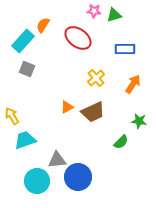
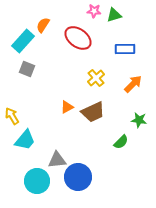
orange arrow: rotated 12 degrees clockwise
green star: moved 1 px up
cyan trapezoid: rotated 150 degrees clockwise
